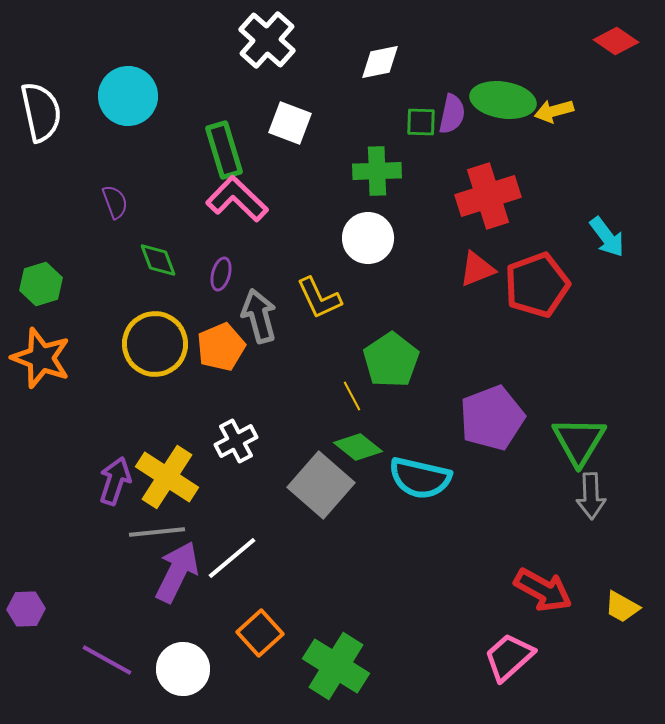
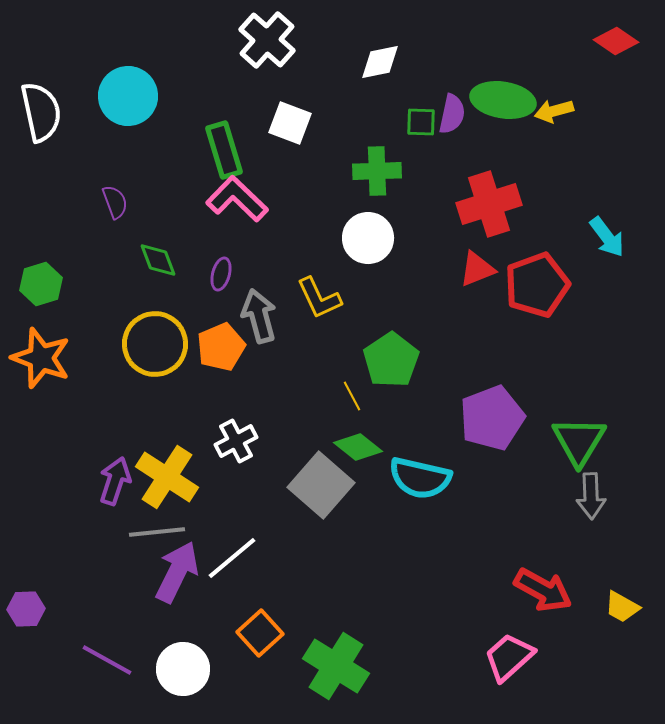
red cross at (488, 196): moved 1 px right, 8 px down
